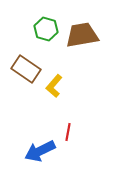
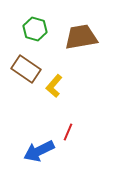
green hexagon: moved 11 px left
brown trapezoid: moved 1 px left, 2 px down
red line: rotated 12 degrees clockwise
blue arrow: moved 1 px left
